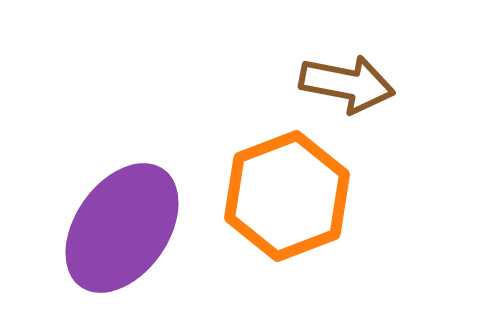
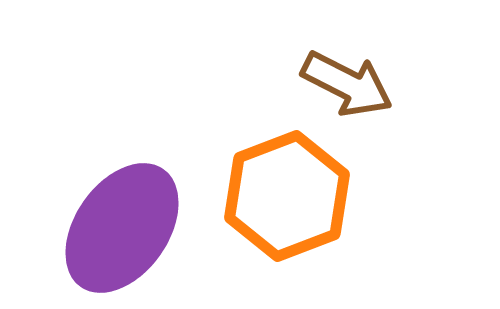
brown arrow: rotated 16 degrees clockwise
